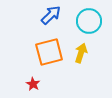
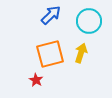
orange square: moved 1 px right, 2 px down
red star: moved 3 px right, 4 px up
